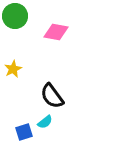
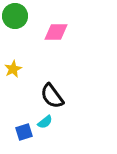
pink diamond: rotated 10 degrees counterclockwise
